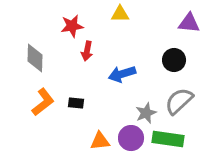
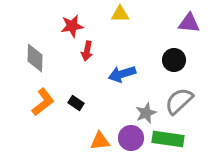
black rectangle: rotated 28 degrees clockwise
